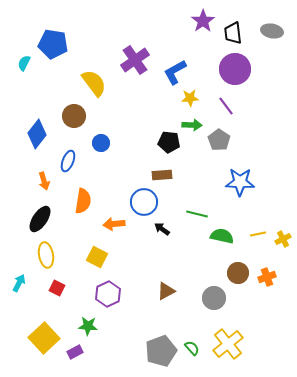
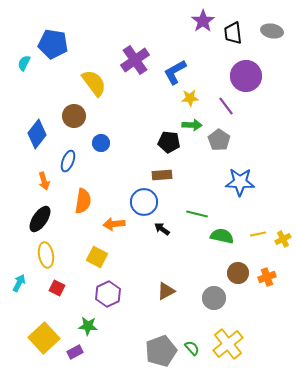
purple circle at (235, 69): moved 11 px right, 7 px down
